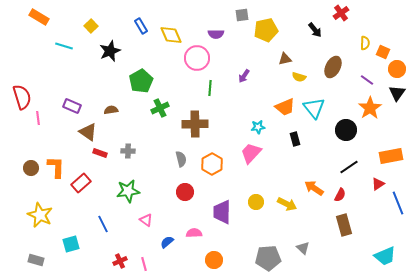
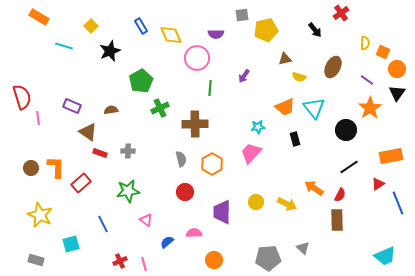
brown rectangle at (344, 225): moved 7 px left, 5 px up; rotated 15 degrees clockwise
